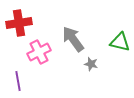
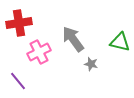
purple line: rotated 30 degrees counterclockwise
